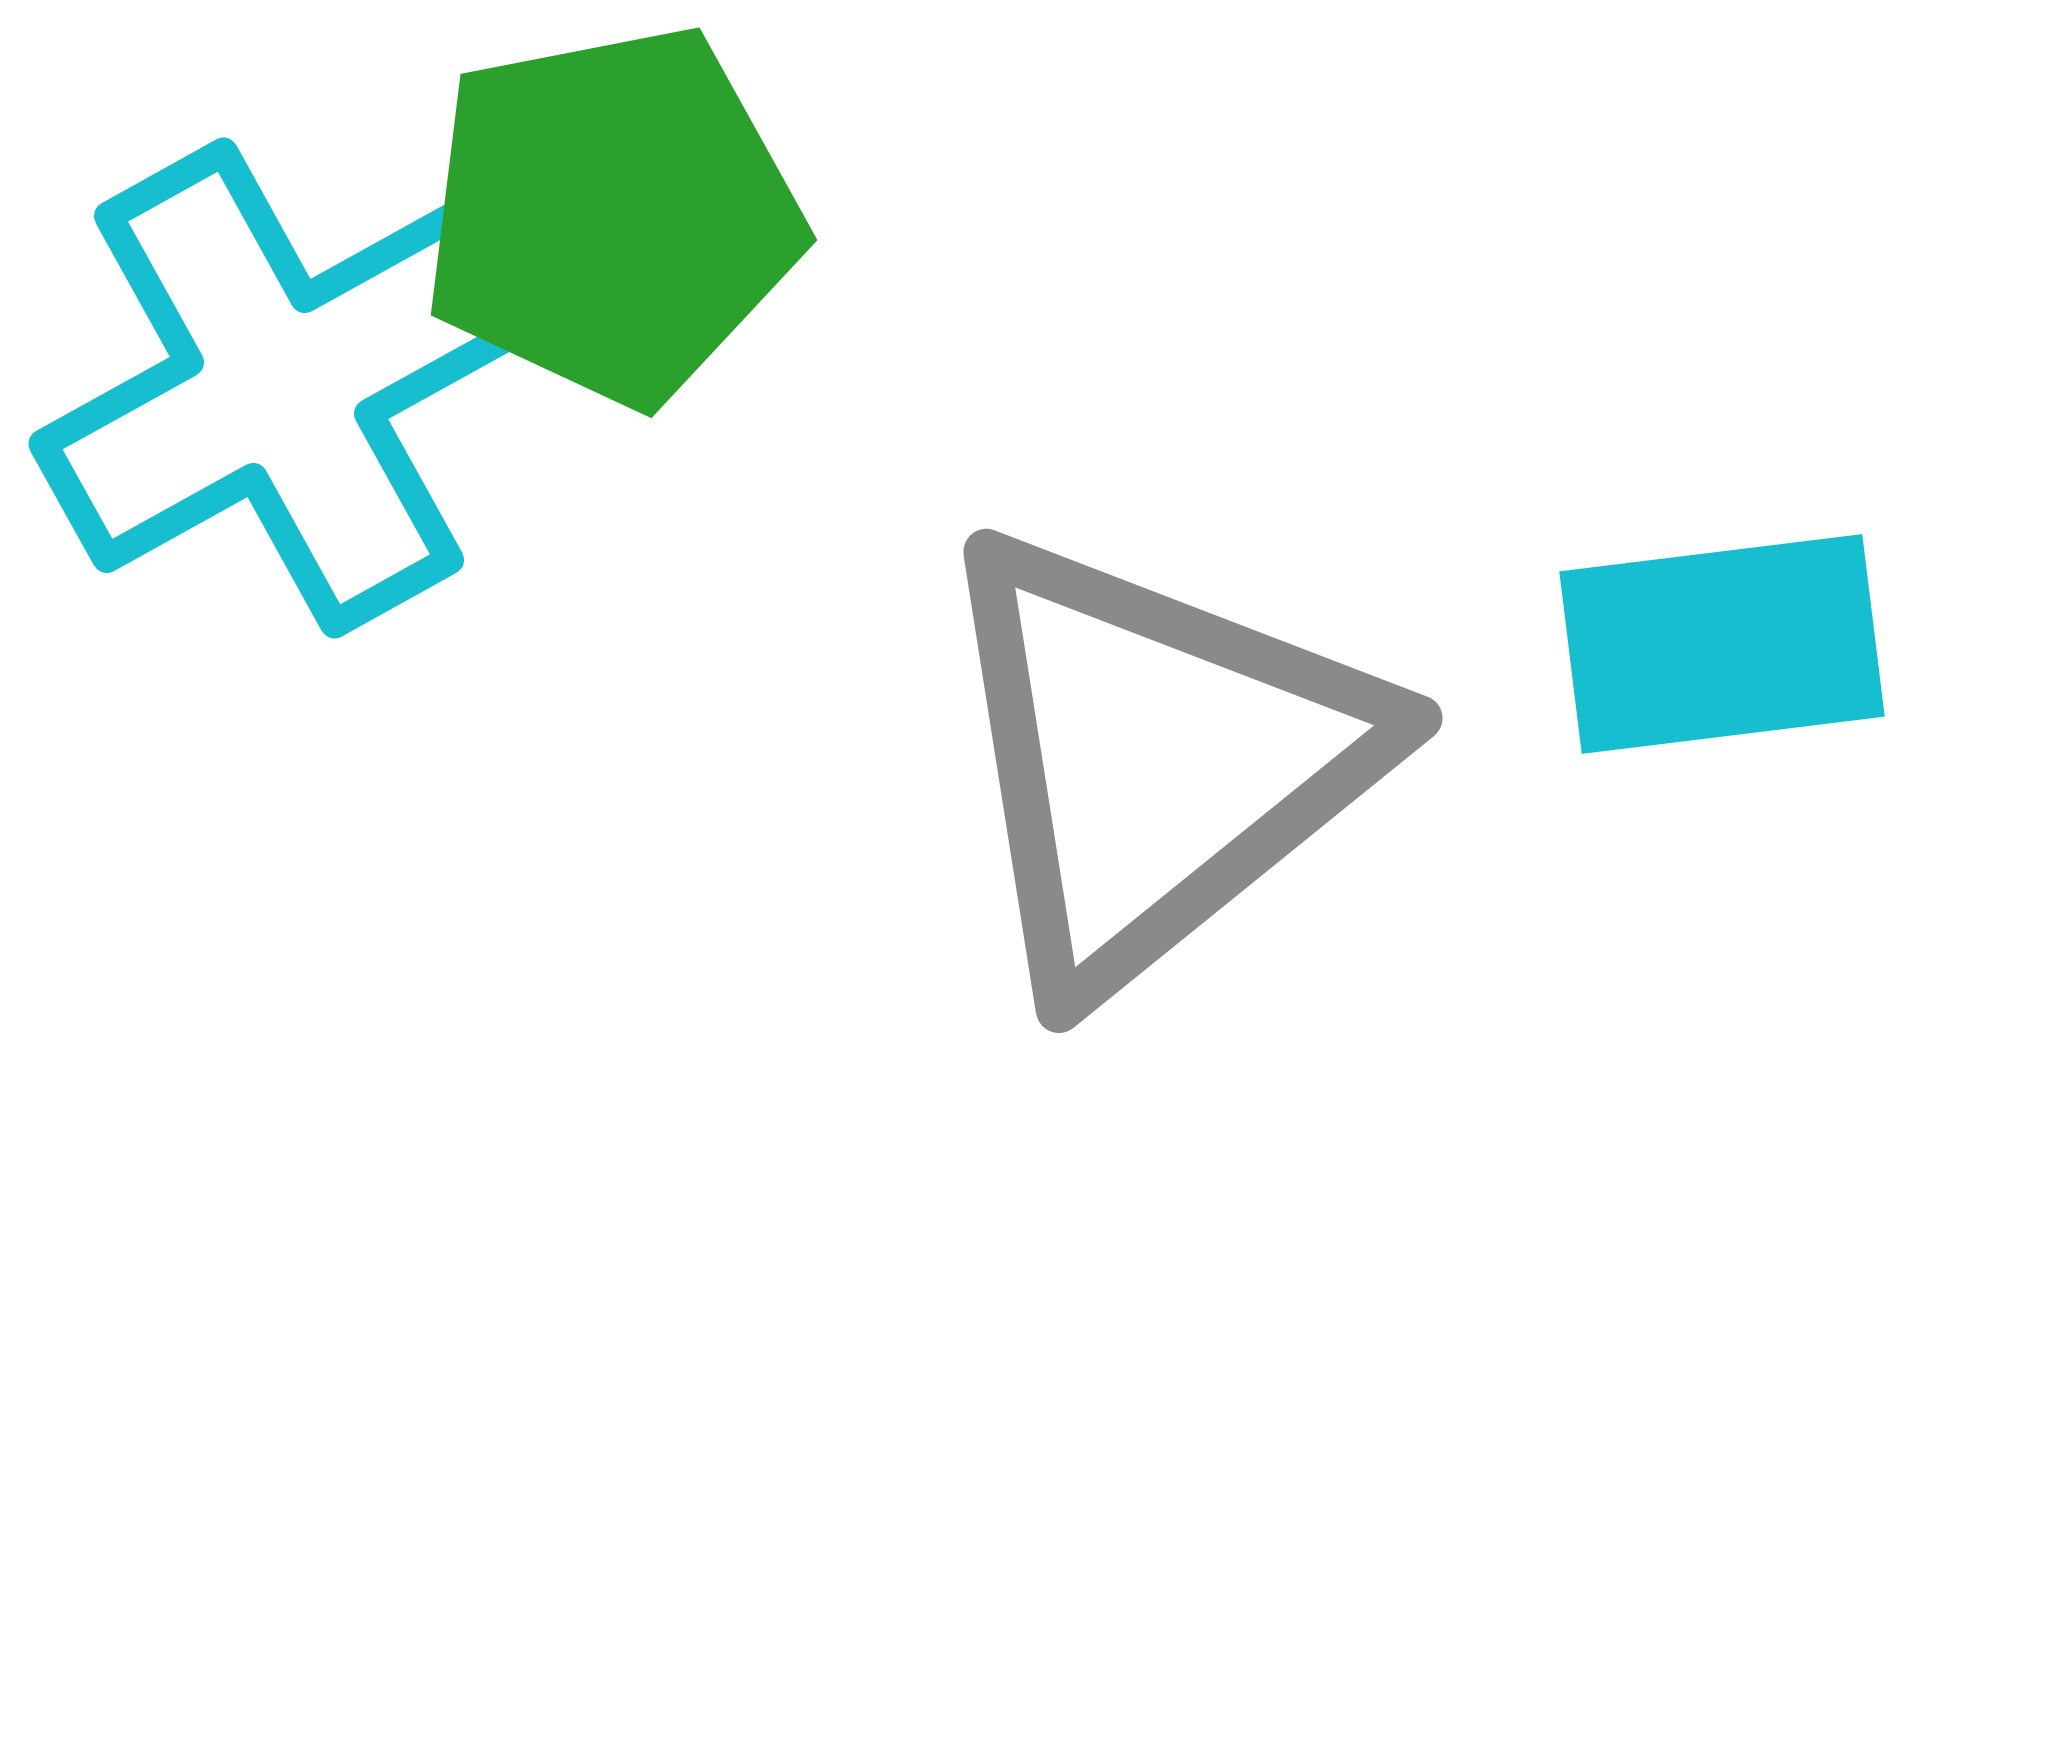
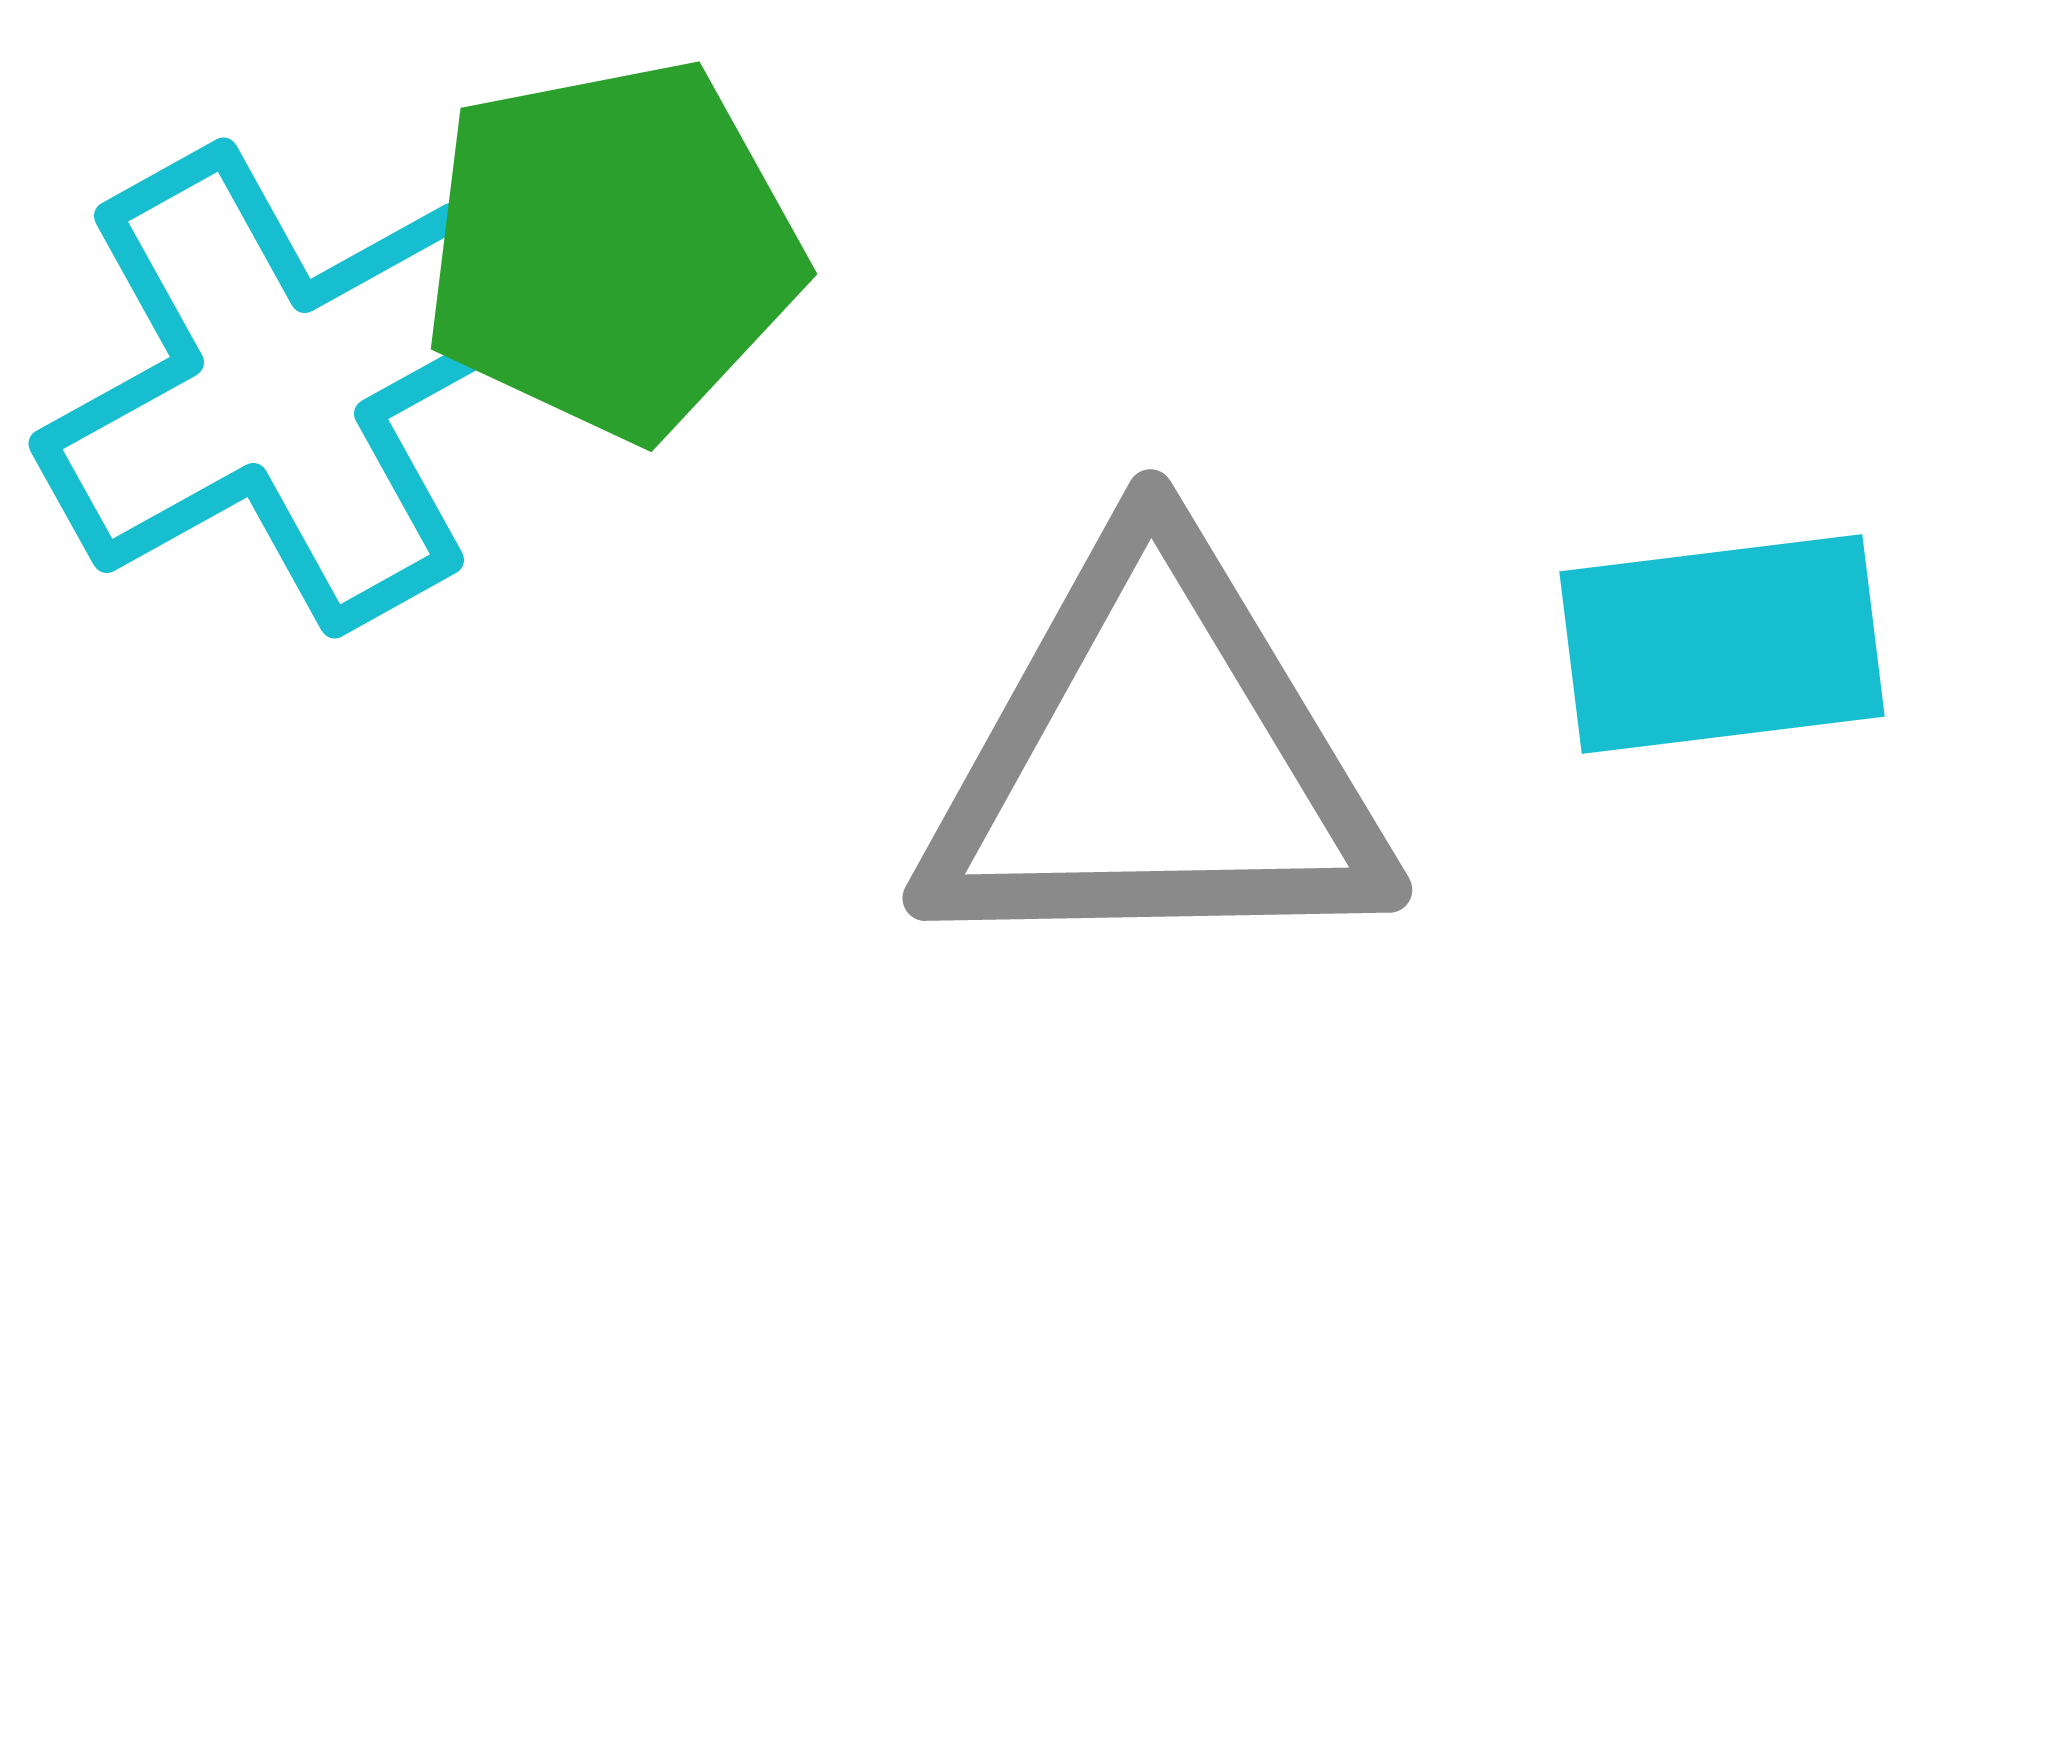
green pentagon: moved 34 px down
gray triangle: rotated 38 degrees clockwise
